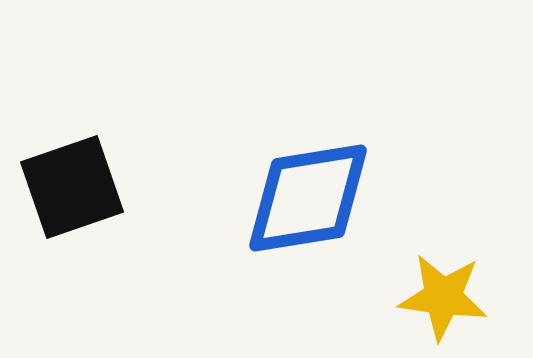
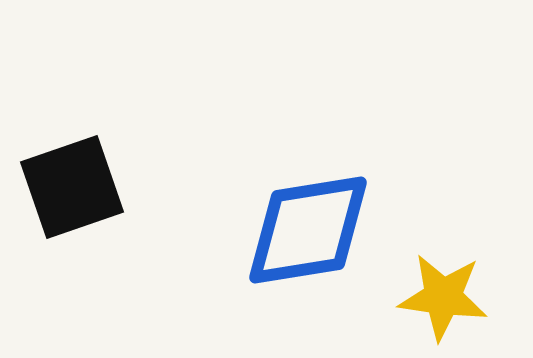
blue diamond: moved 32 px down
